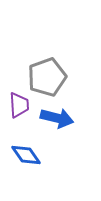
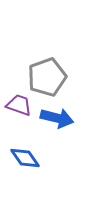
purple trapezoid: rotated 68 degrees counterclockwise
blue diamond: moved 1 px left, 3 px down
